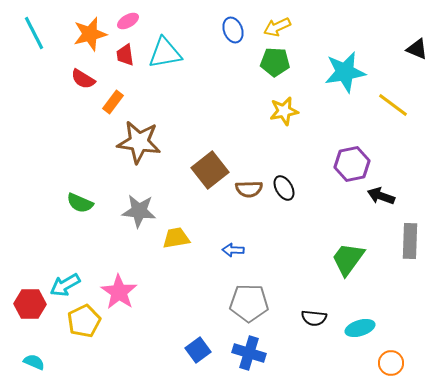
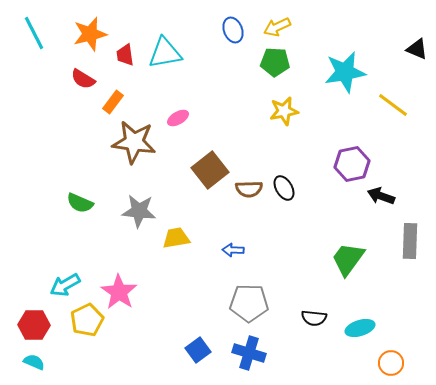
pink ellipse: moved 50 px right, 97 px down
brown star: moved 5 px left
red hexagon: moved 4 px right, 21 px down
yellow pentagon: moved 3 px right, 1 px up
